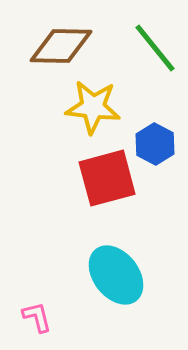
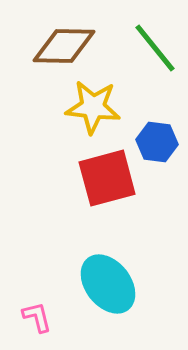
brown diamond: moved 3 px right
blue hexagon: moved 2 px right, 2 px up; rotated 21 degrees counterclockwise
cyan ellipse: moved 8 px left, 9 px down
